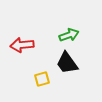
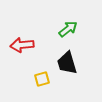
green arrow: moved 1 px left, 6 px up; rotated 18 degrees counterclockwise
black trapezoid: rotated 20 degrees clockwise
